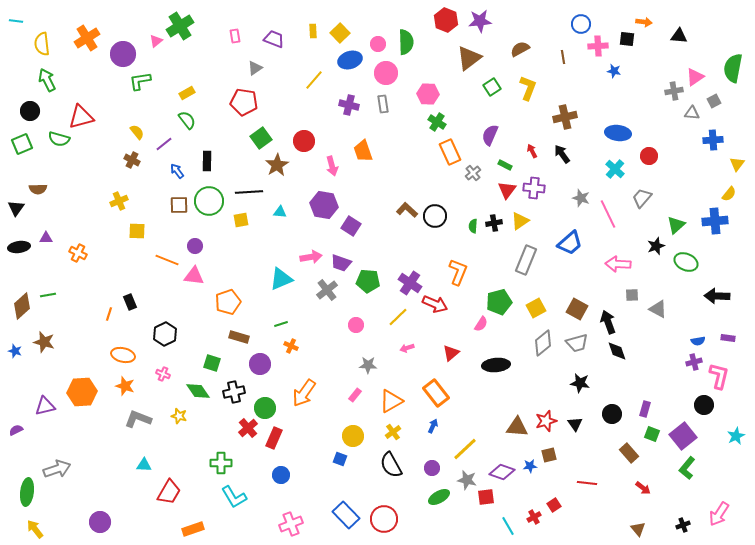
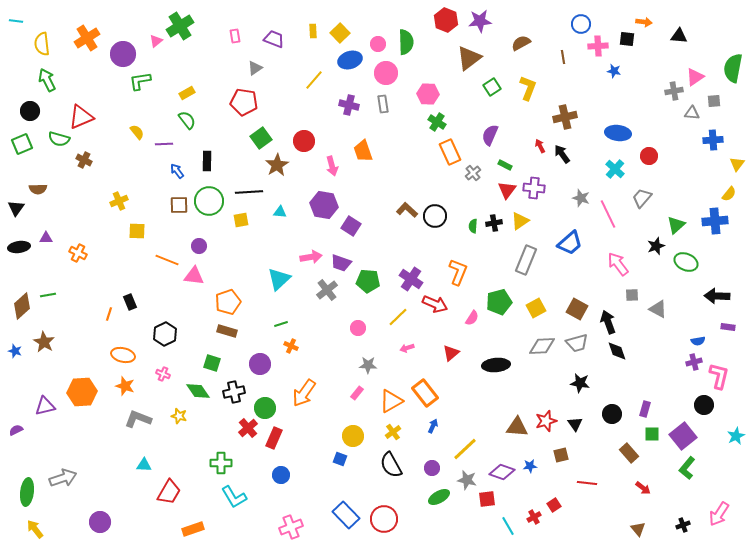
brown semicircle at (520, 49): moved 1 px right, 6 px up
gray square at (714, 101): rotated 24 degrees clockwise
red triangle at (81, 117): rotated 8 degrees counterclockwise
purple line at (164, 144): rotated 36 degrees clockwise
red arrow at (532, 151): moved 8 px right, 5 px up
brown cross at (132, 160): moved 48 px left
purple circle at (195, 246): moved 4 px right
pink arrow at (618, 264): rotated 50 degrees clockwise
cyan triangle at (281, 279): moved 2 px left; rotated 20 degrees counterclockwise
purple cross at (410, 283): moved 1 px right, 4 px up
pink semicircle at (481, 324): moved 9 px left, 6 px up
pink circle at (356, 325): moved 2 px right, 3 px down
brown rectangle at (239, 337): moved 12 px left, 6 px up
purple rectangle at (728, 338): moved 11 px up
brown star at (44, 342): rotated 15 degrees clockwise
gray diamond at (543, 343): moved 1 px left, 3 px down; rotated 36 degrees clockwise
orange rectangle at (436, 393): moved 11 px left
pink rectangle at (355, 395): moved 2 px right, 2 px up
green square at (652, 434): rotated 21 degrees counterclockwise
brown square at (549, 455): moved 12 px right
gray arrow at (57, 469): moved 6 px right, 9 px down
red square at (486, 497): moved 1 px right, 2 px down
pink cross at (291, 524): moved 3 px down
